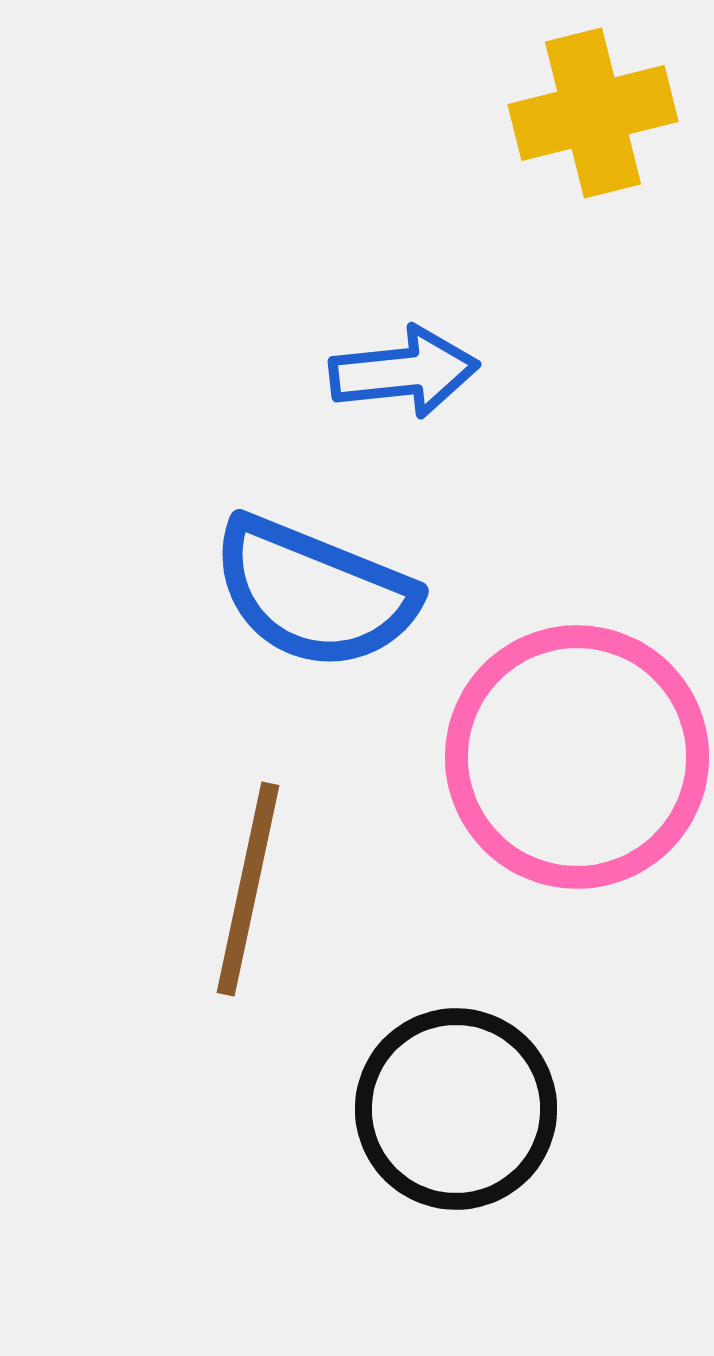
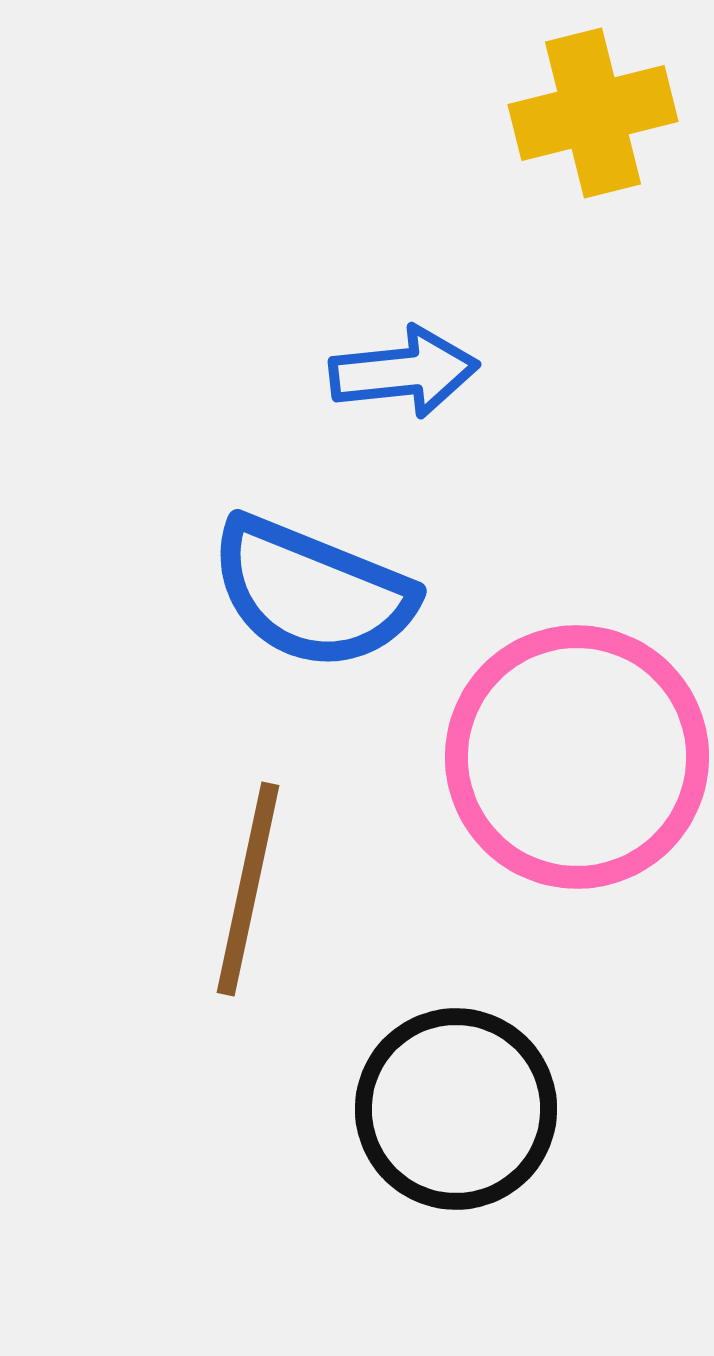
blue semicircle: moved 2 px left
